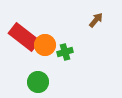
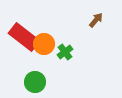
orange circle: moved 1 px left, 1 px up
green cross: rotated 21 degrees counterclockwise
green circle: moved 3 px left
